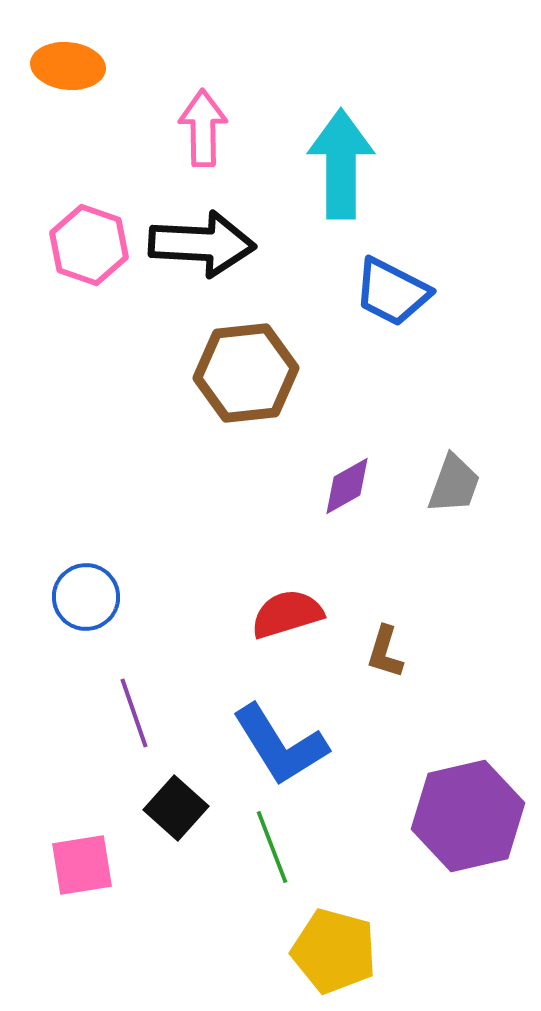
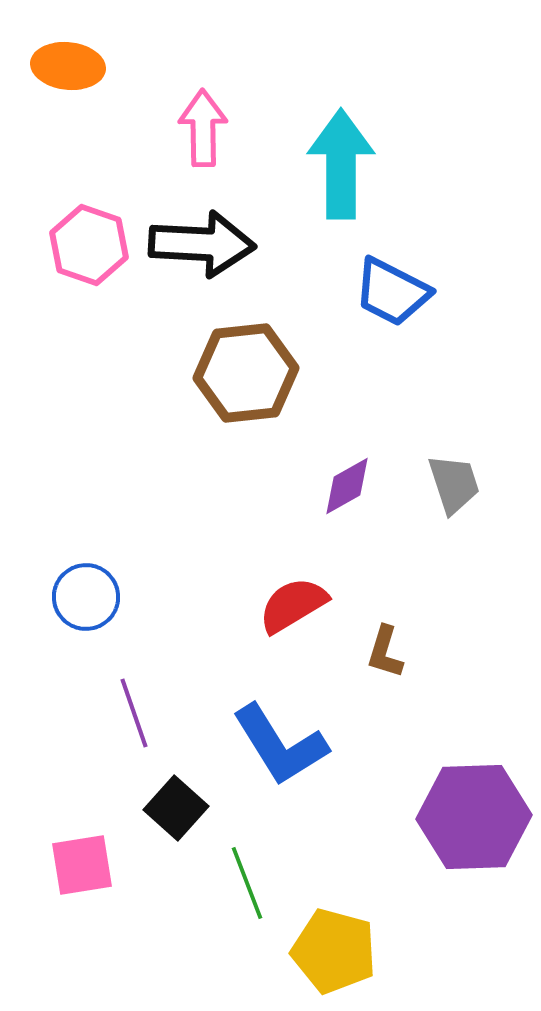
gray trapezoid: rotated 38 degrees counterclockwise
red semicircle: moved 6 px right, 9 px up; rotated 14 degrees counterclockwise
purple hexagon: moved 6 px right, 1 px down; rotated 11 degrees clockwise
green line: moved 25 px left, 36 px down
